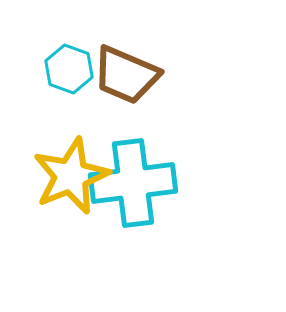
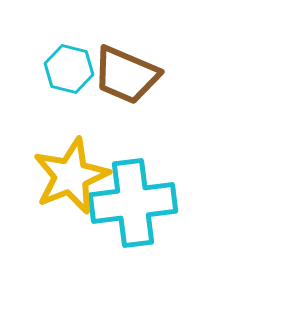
cyan hexagon: rotated 6 degrees counterclockwise
cyan cross: moved 20 px down
